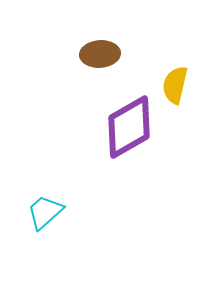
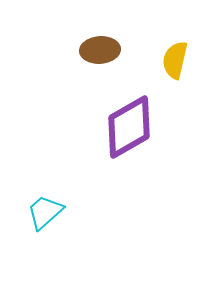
brown ellipse: moved 4 px up
yellow semicircle: moved 25 px up
